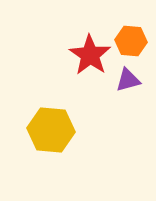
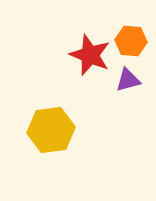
red star: rotated 12 degrees counterclockwise
yellow hexagon: rotated 12 degrees counterclockwise
